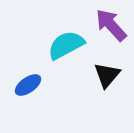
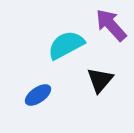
black triangle: moved 7 px left, 5 px down
blue ellipse: moved 10 px right, 10 px down
